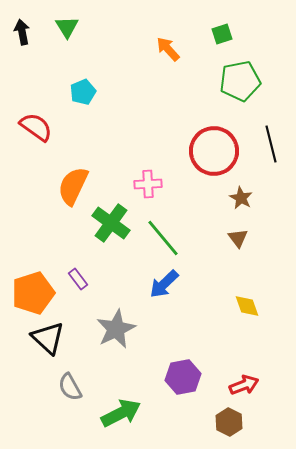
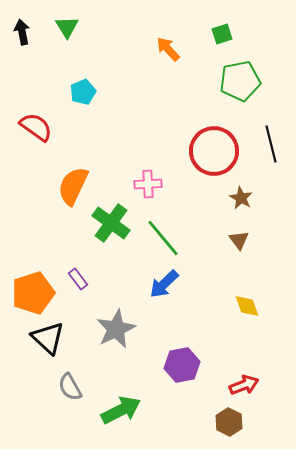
brown triangle: moved 1 px right, 2 px down
purple hexagon: moved 1 px left, 12 px up
green arrow: moved 3 px up
